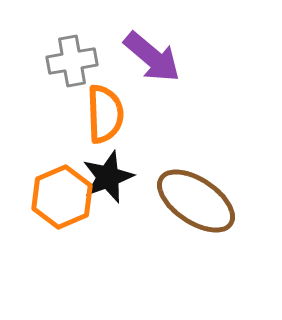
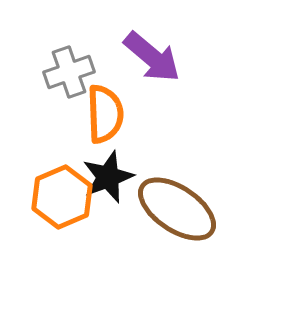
gray cross: moved 3 px left, 11 px down; rotated 9 degrees counterclockwise
brown ellipse: moved 19 px left, 8 px down
